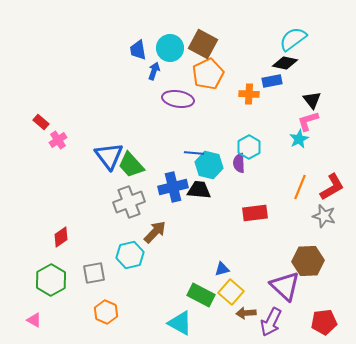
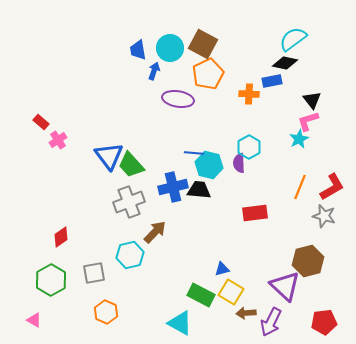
brown hexagon at (308, 261): rotated 12 degrees counterclockwise
yellow square at (231, 292): rotated 10 degrees counterclockwise
